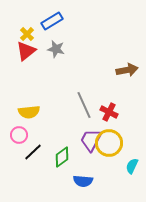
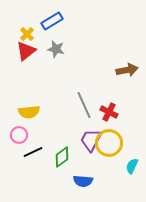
black line: rotated 18 degrees clockwise
